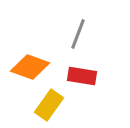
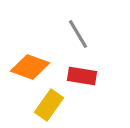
gray line: rotated 52 degrees counterclockwise
